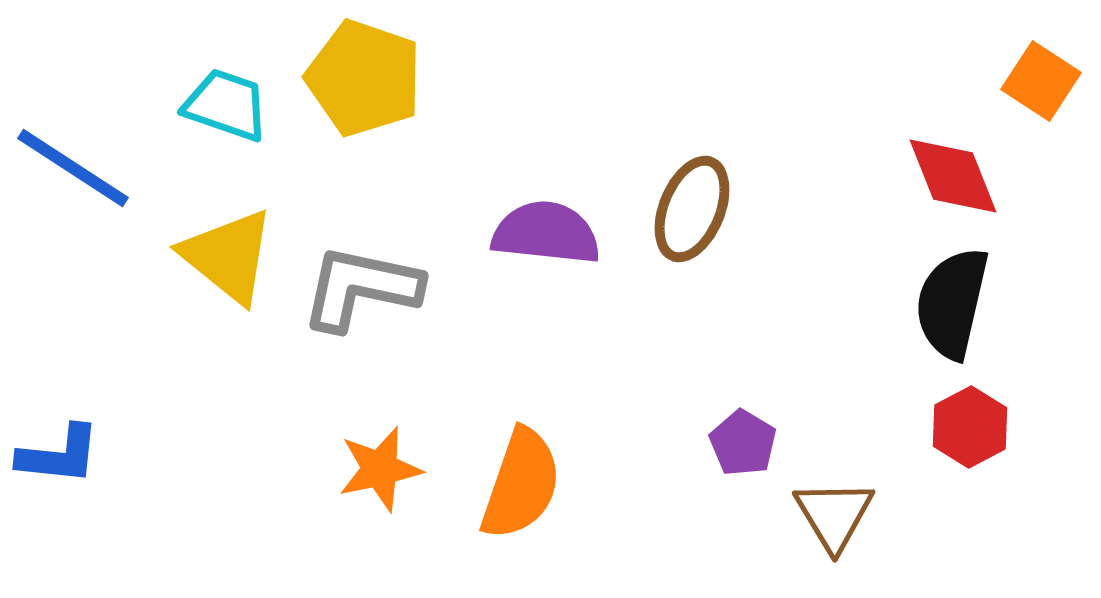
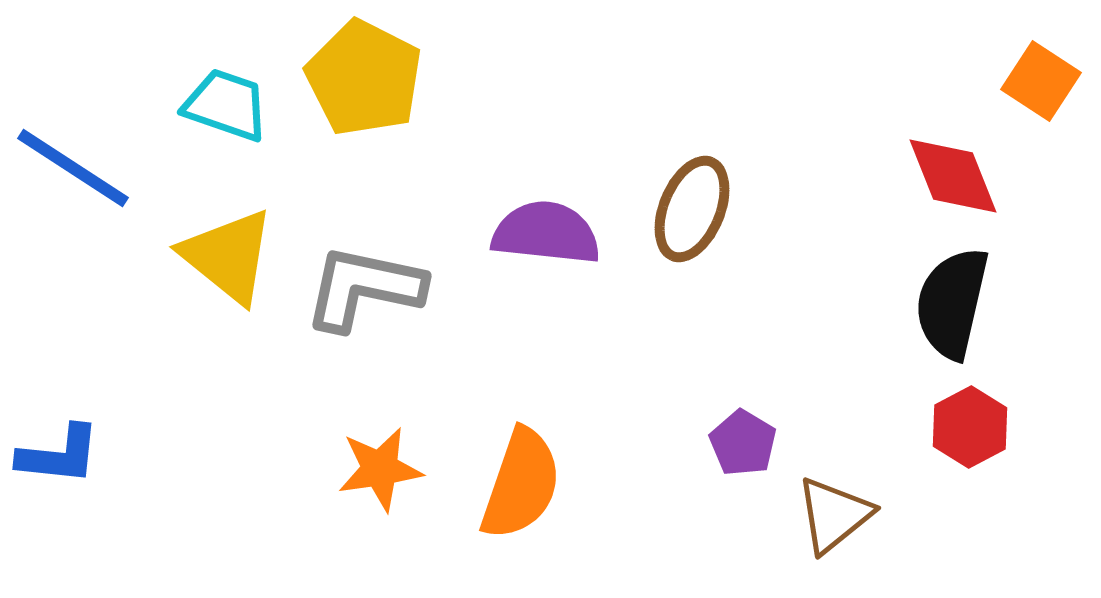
yellow pentagon: rotated 8 degrees clockwise
gray L-shape: moved 3 px right
orange star: rotated 4 degrees clockwise
brown triangle: rotated 22 degrees clockwise
